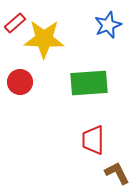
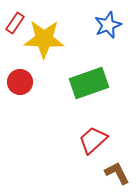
red rectangle: rotated 15 degrees counterclockwise
green rectangle: rotated 15 degrees counterclockwise
red trapezoid: rotated 48 degrees clockwise
